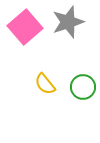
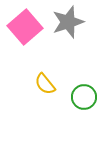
green circle: moved 1 px right, 10 px down
